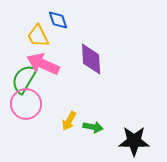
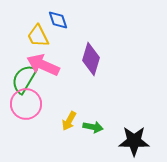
purple diamond: rotated 20 degrees clockwise
pink arrow: moved 1 px down
